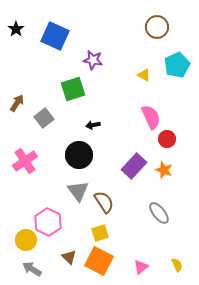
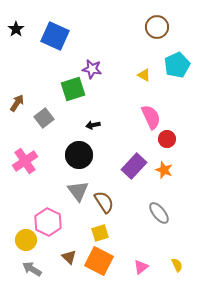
purple star: moved 1 px left, 9 px down
